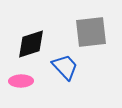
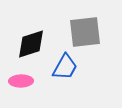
gray square: moved 6 px left
blue trapezoid: rotated 72 degrees clockwise
